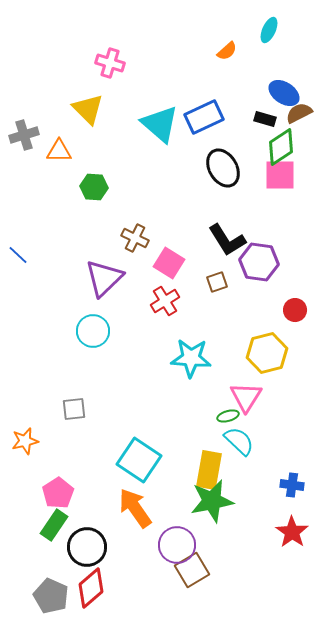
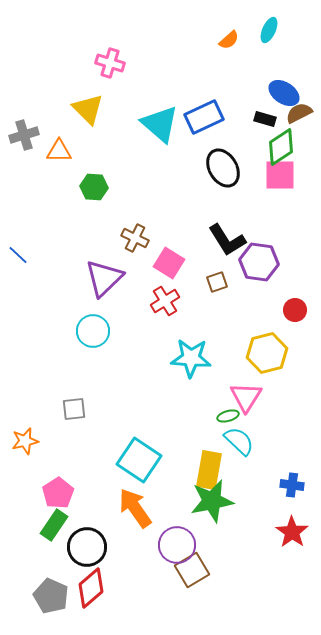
orange semicircle at (227, 51): moved 2 px right, 11 px up
